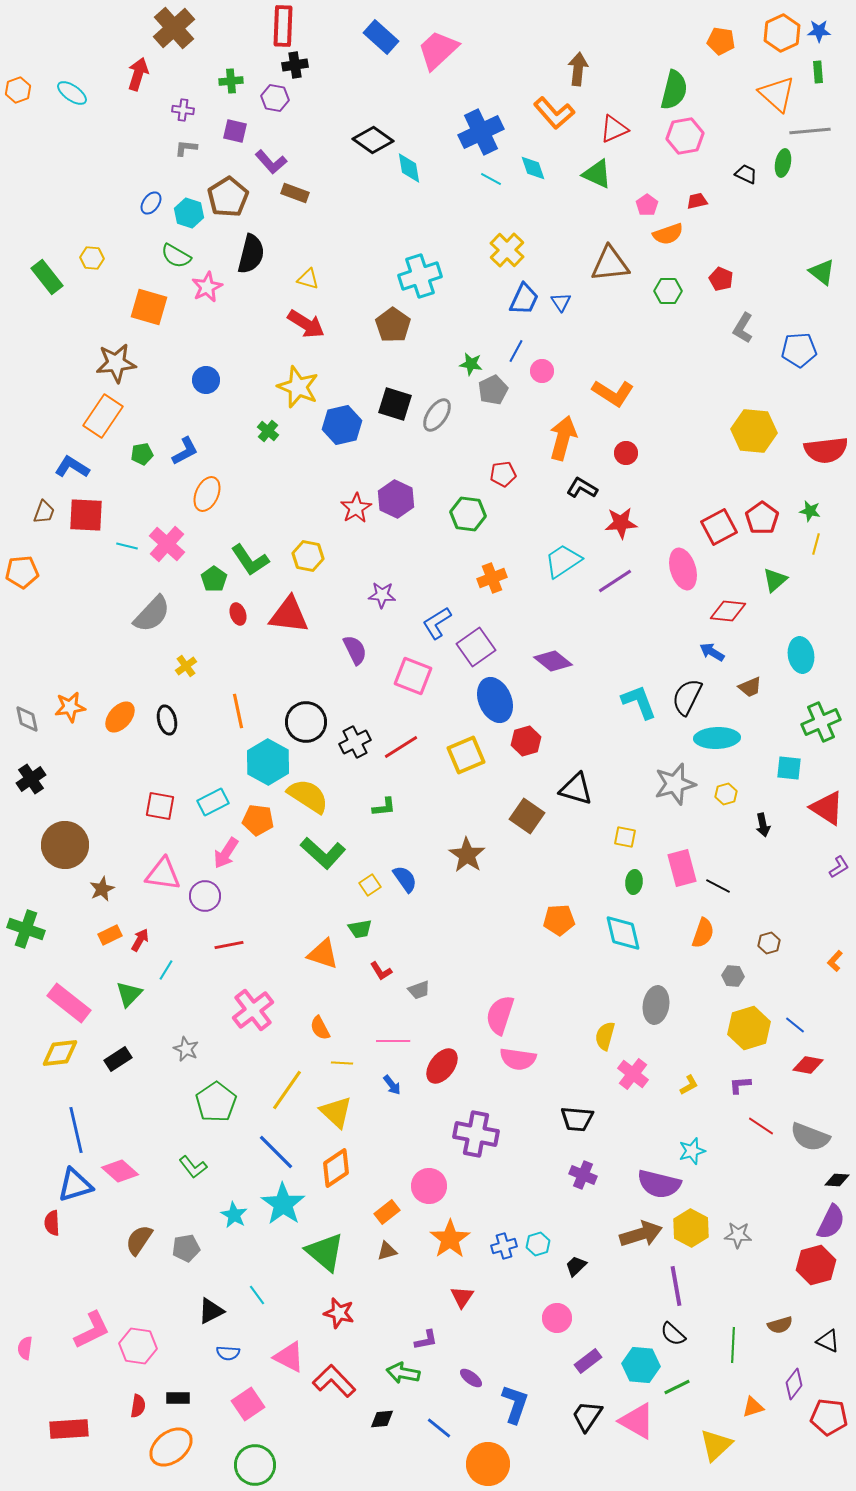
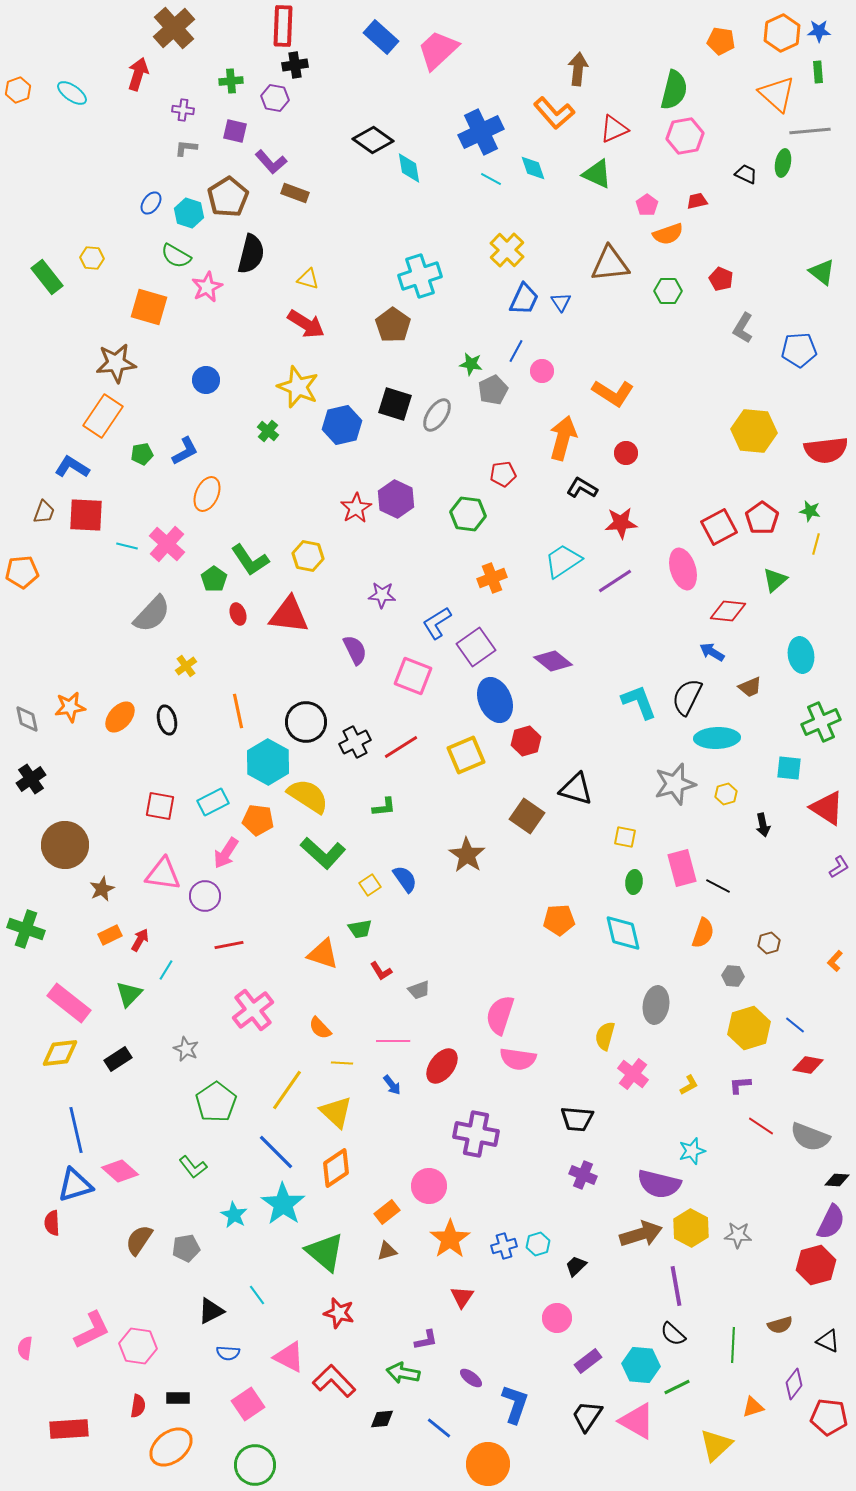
orange semicircle at (320, 1028): rotated 15 degrees counterclockwise
